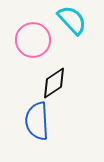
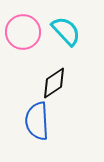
cyan semicircle: moved 6 px left, 11 px down
pink circle: moved 10 px left, 8 px up
